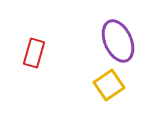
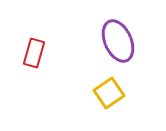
yellow square: moved 8 px down
